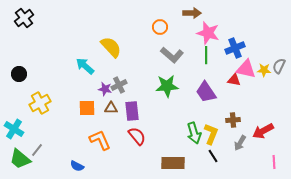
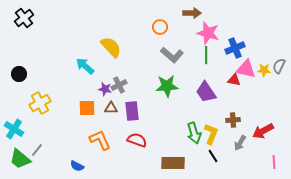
red semicircle: moved 4 px down; rotated 30 degrees counterclockwise
